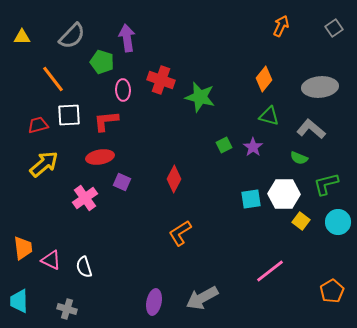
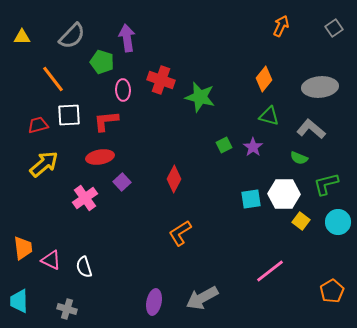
purple square: rotated 24 degrees clockwise
